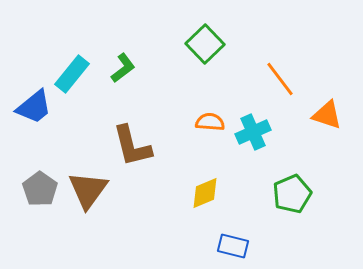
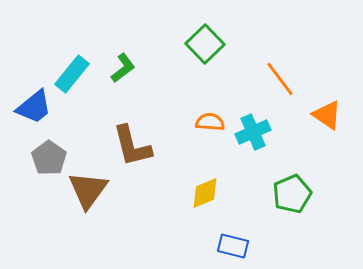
orange triangle: rotated 16 degrees clockwise
gray pentagon: moved 9 px right, 31 px up
